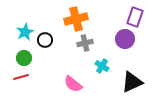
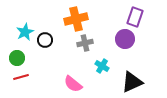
green circle: moved 7 px left
